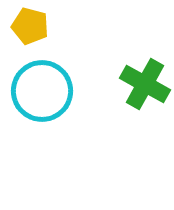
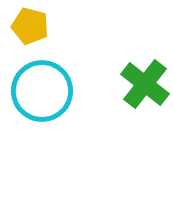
green cross: rotated 9 degrees clockwise
